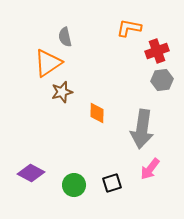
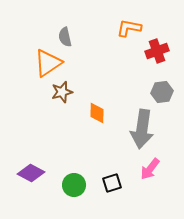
gray hexagon: moved 12 px down
